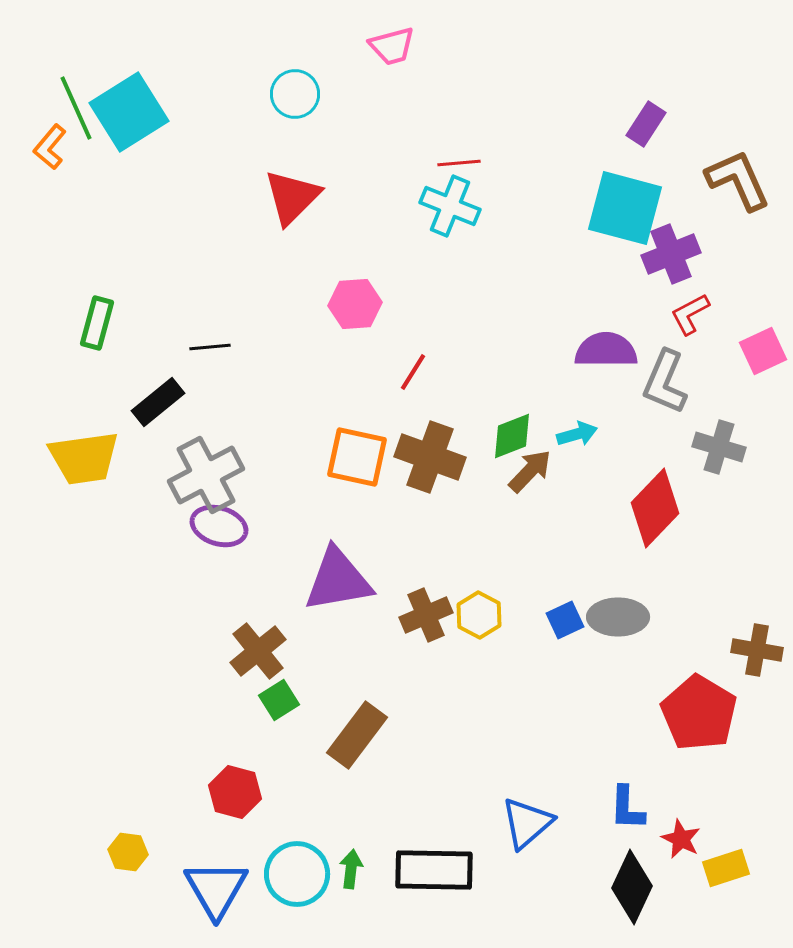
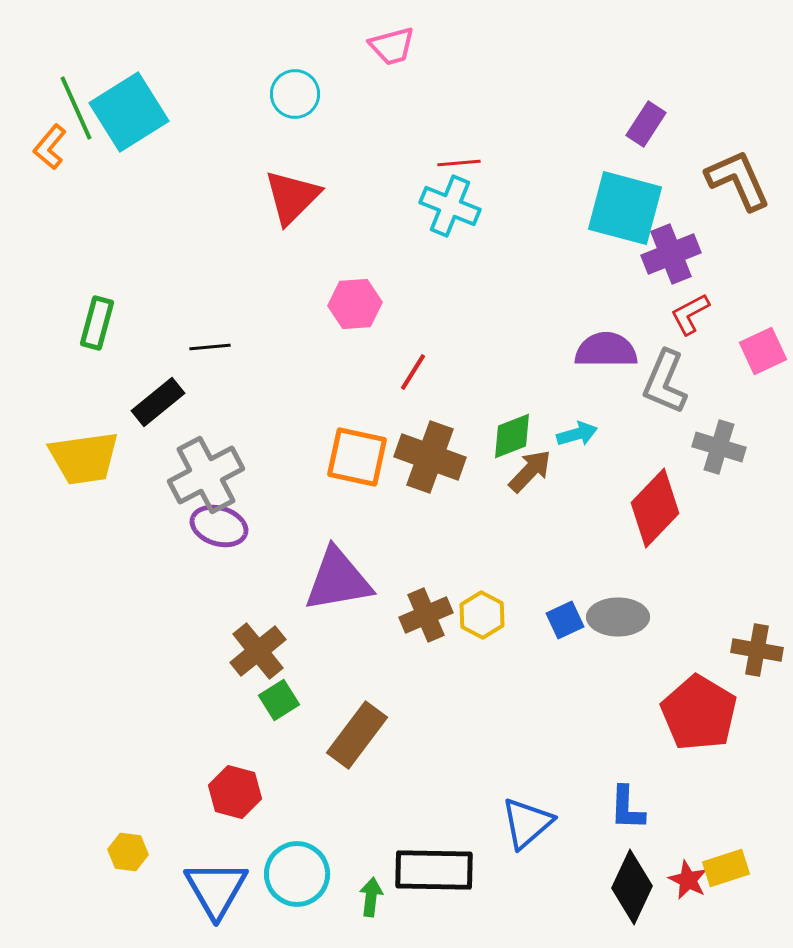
yellow hexagon at (479, 615): moved 3 px right
red star at (681, 839): moved 7 px right, 41 px down
green arrow at (351, 869): moved 20 px right, 28 px down
